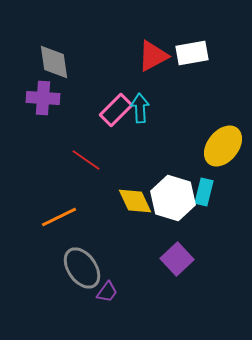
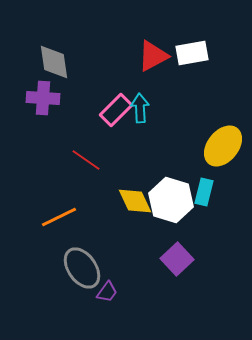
white hexagon: moved 2 px left, 2 px down
